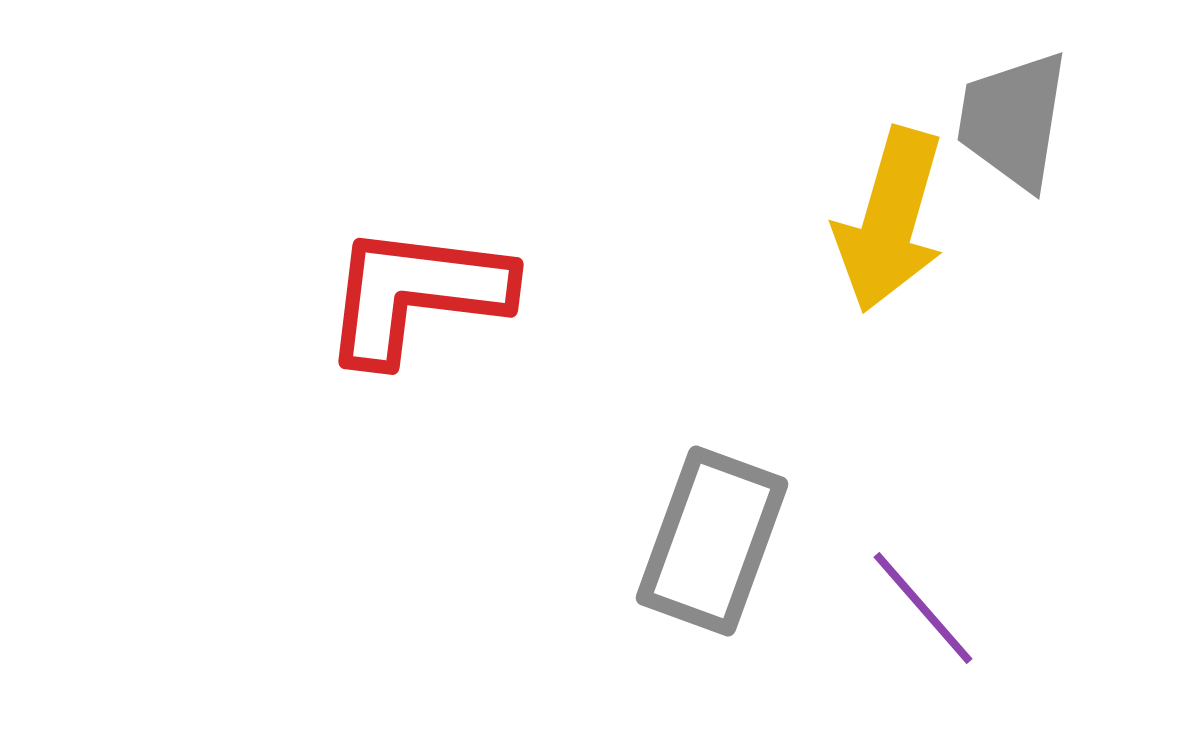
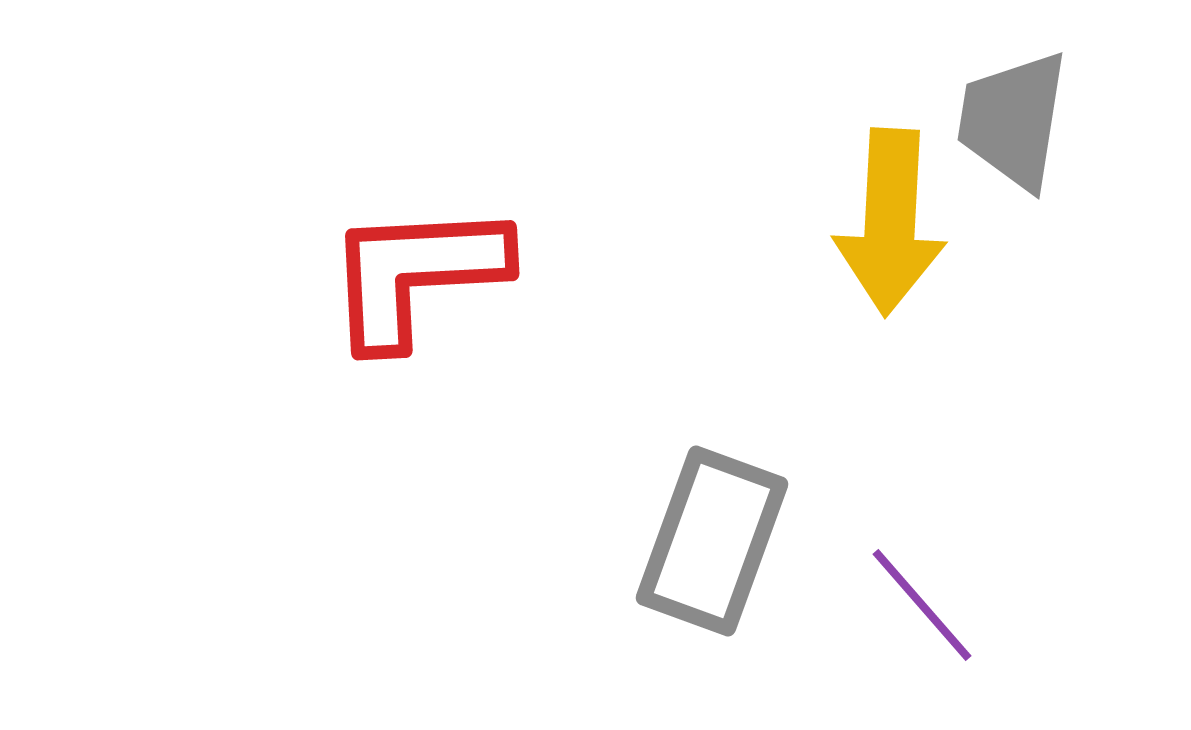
yellow arrow: moved 2 px down; rotated 13 degrees counterclockwise
red L-shape: moved 20 px up; rotated 10 degrees counterclockwise
purple line: moved 1 px left, 3 px up
